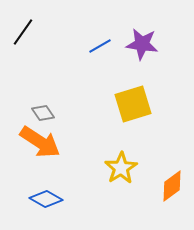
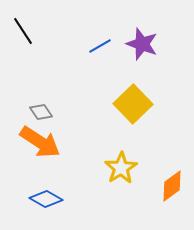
black line: moved 1 px up; rotated 68 degrees counterclockwise
purple star: rotated 12 degrees clockwise
yellow square: rotated 27 degrees counterclockwise
gray diamond: moved 2 px left, 1 px up
